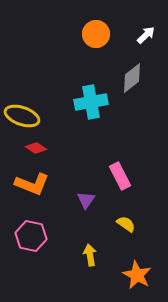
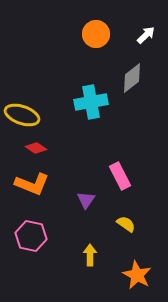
yellow ellipse: moved 1 px up
yellow arrow: rotated 10 degrees clockwise
